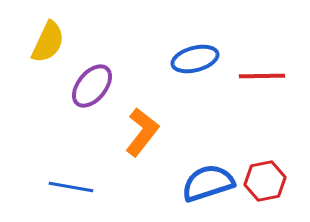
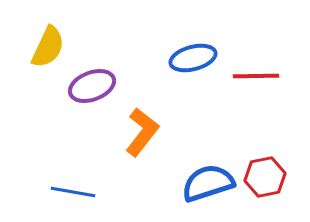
yellow semicircle: moved 5 px down
blue ellipse: moved 2 px left, 1 px up
red line: moved 6 px left
purple ellipse: rotated 30 degrees clockwise
red hexagon: moved 4 px up
blue line: moved 2 px right, 5 px down
